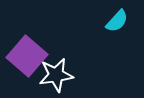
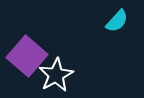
white star: rotated 20 degrees counterclockwise
